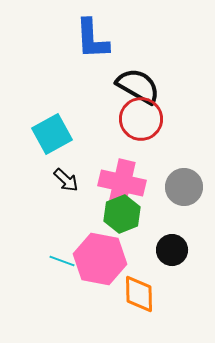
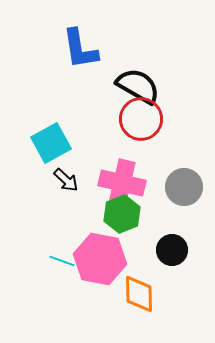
blue L-shape: moved 12 px left, 10 px down; rotated 6 degrees counterclockwise
cyan square: moved 1 px left, 9 px down
